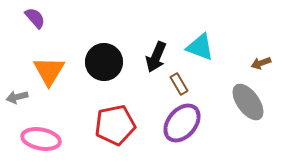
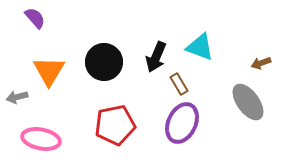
purple ellipse: rotated 15 degrees counterclockwise
